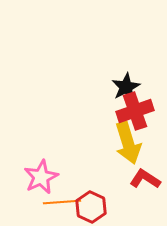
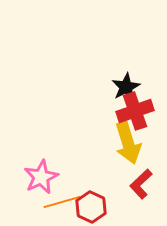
red L-shape: moved 4 px left, 5 px down; rotated 76 degrees counterclockwise
orange line: rotated 12 degrees counterclockwise
